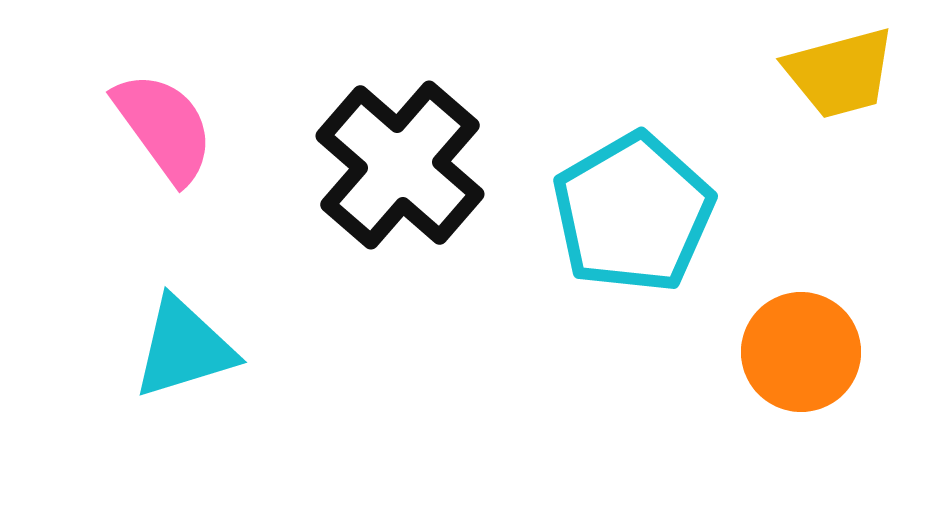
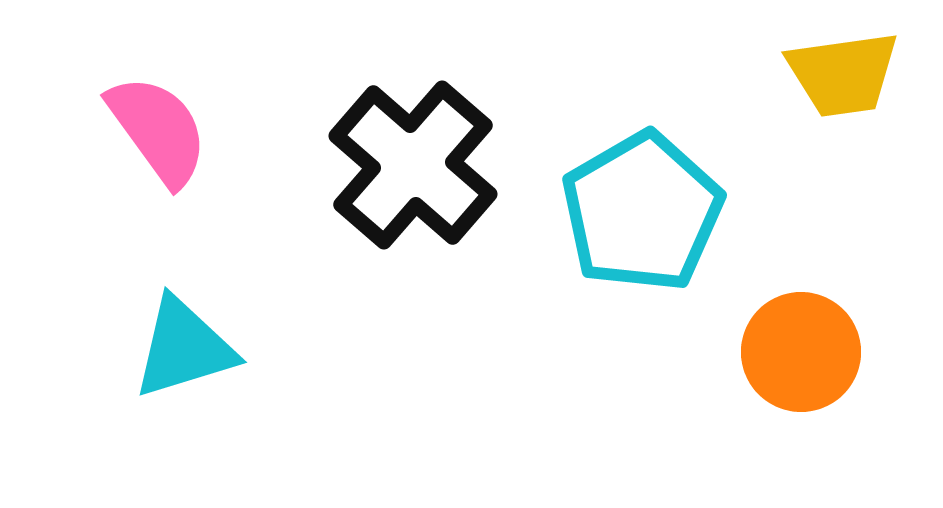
yellow trapezoid: moved 3 px right, 1 px down; rotated 7 degrees clockwise
pink semicircle: moved 6 px left, 3 px down
black cross: moved 13 px right
cyan pentagon: moved 9 px right, 1 px up
